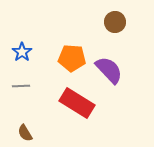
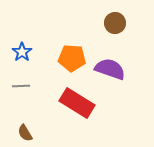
brown circle: moved 1 px down
purple semicircle: moved 1 px right, 1 px up; rotated 28 degrees counterclockwise
